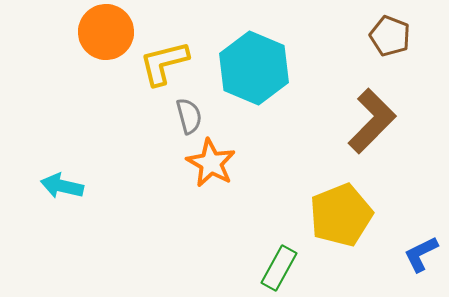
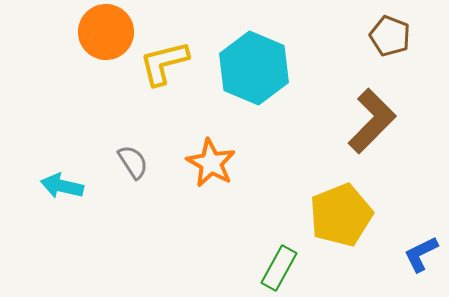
gray semicircle: moved 56 px left, 46 px down; rotated 18 degrees counterclockwise
